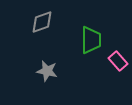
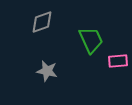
green trapezoid: rotated 24 degrees counterclockwise
pink rectangle: rotated 54 degrees counterclockwise
